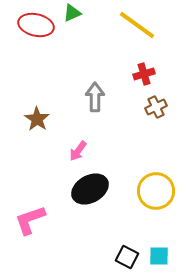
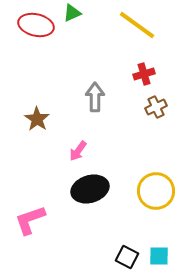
black ellipse: rotated 12 degrees clockwise
